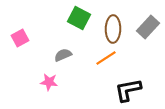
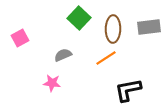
green square: rotated 15 degrees clockwise
gray rectangle: moved 1 px right; rotated 40 degrees clockwise
pink star: moved 3 px right, 1 px down
